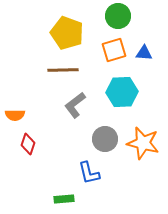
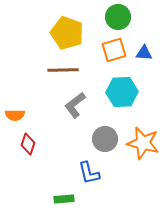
green circle: moved 1 px down
